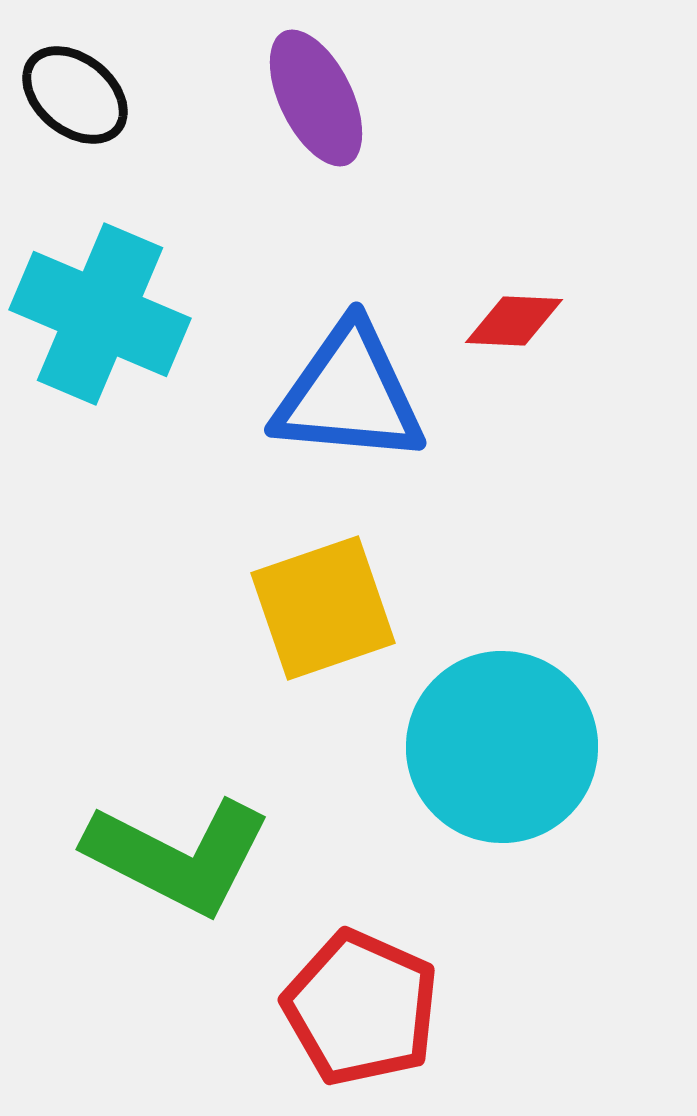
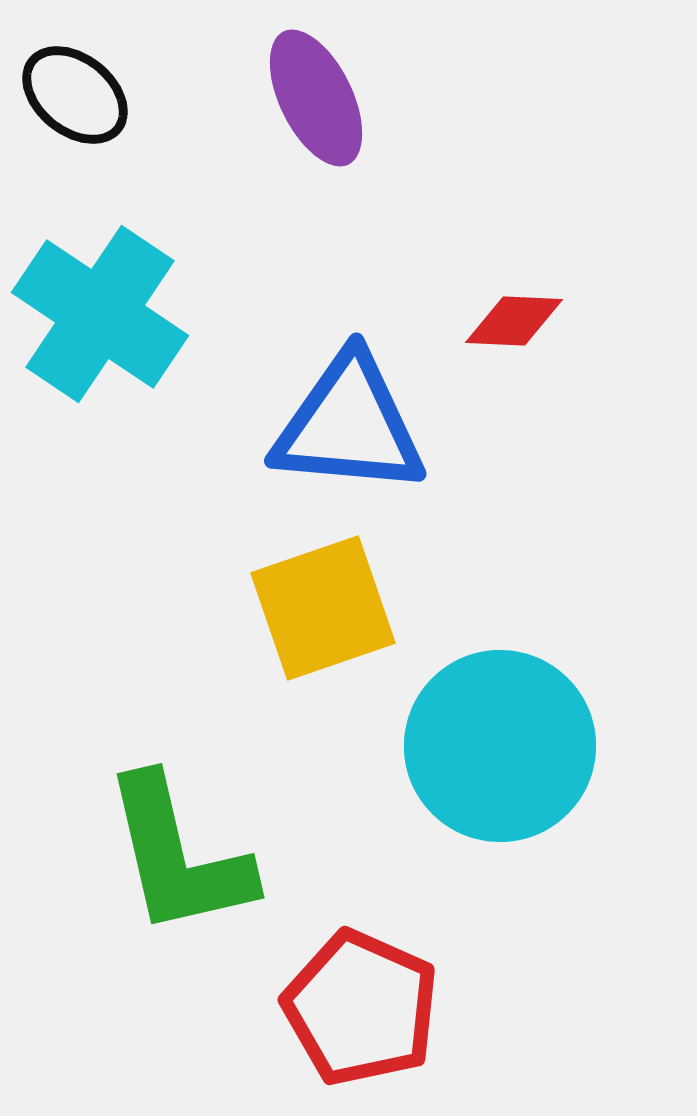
cyan cross: rotated 11 degrees clockwise
blue triangle: moved 31 px down
cyan circle: moved 2 px left, 1 px up
green L-shape: rotated 50 degrees clockwise
